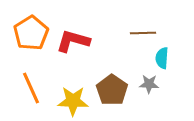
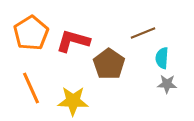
brown line: rotated 20 degrees counterclockwise
gray star: moved 18 px right
brown pentagon: moved 3 px left, 26 px up
